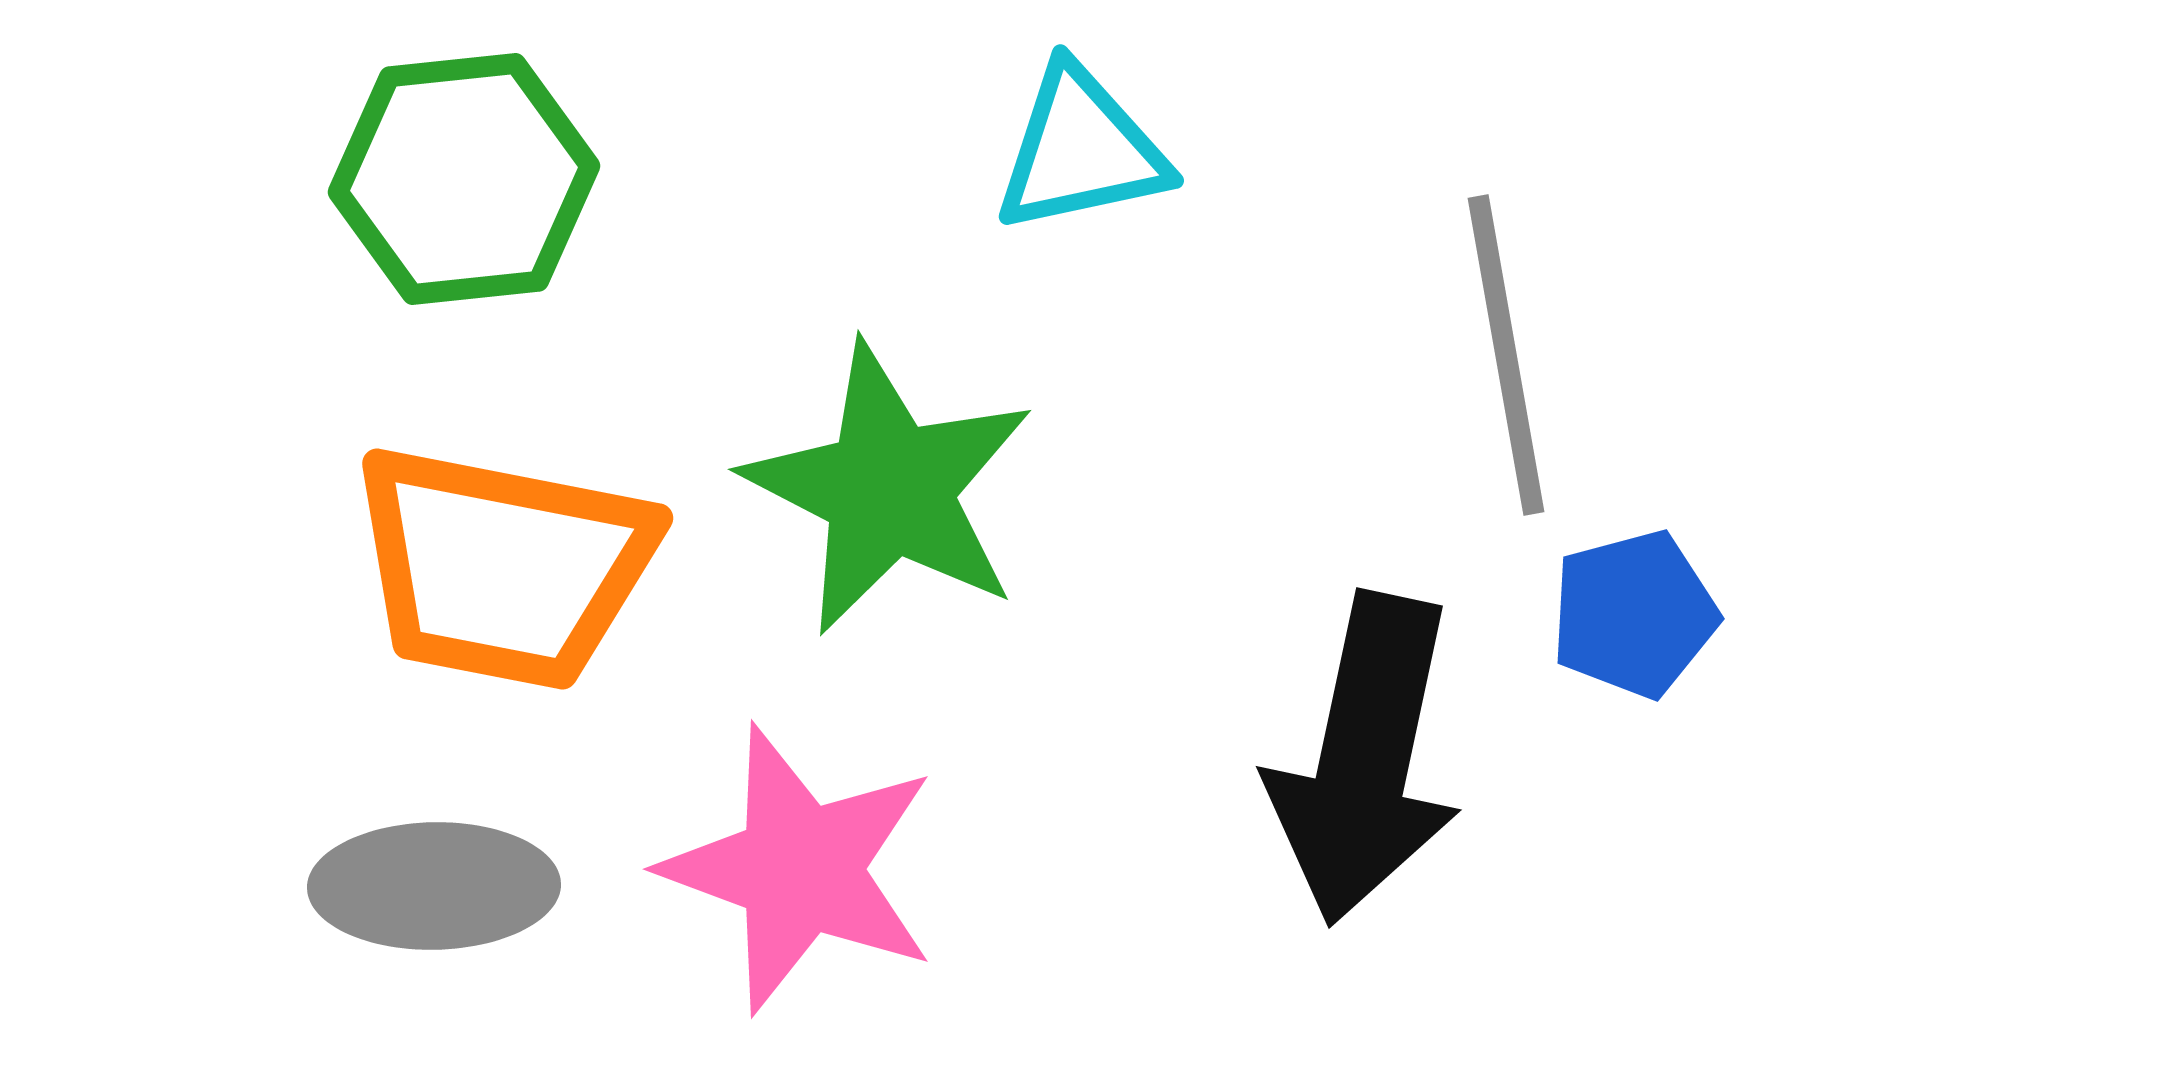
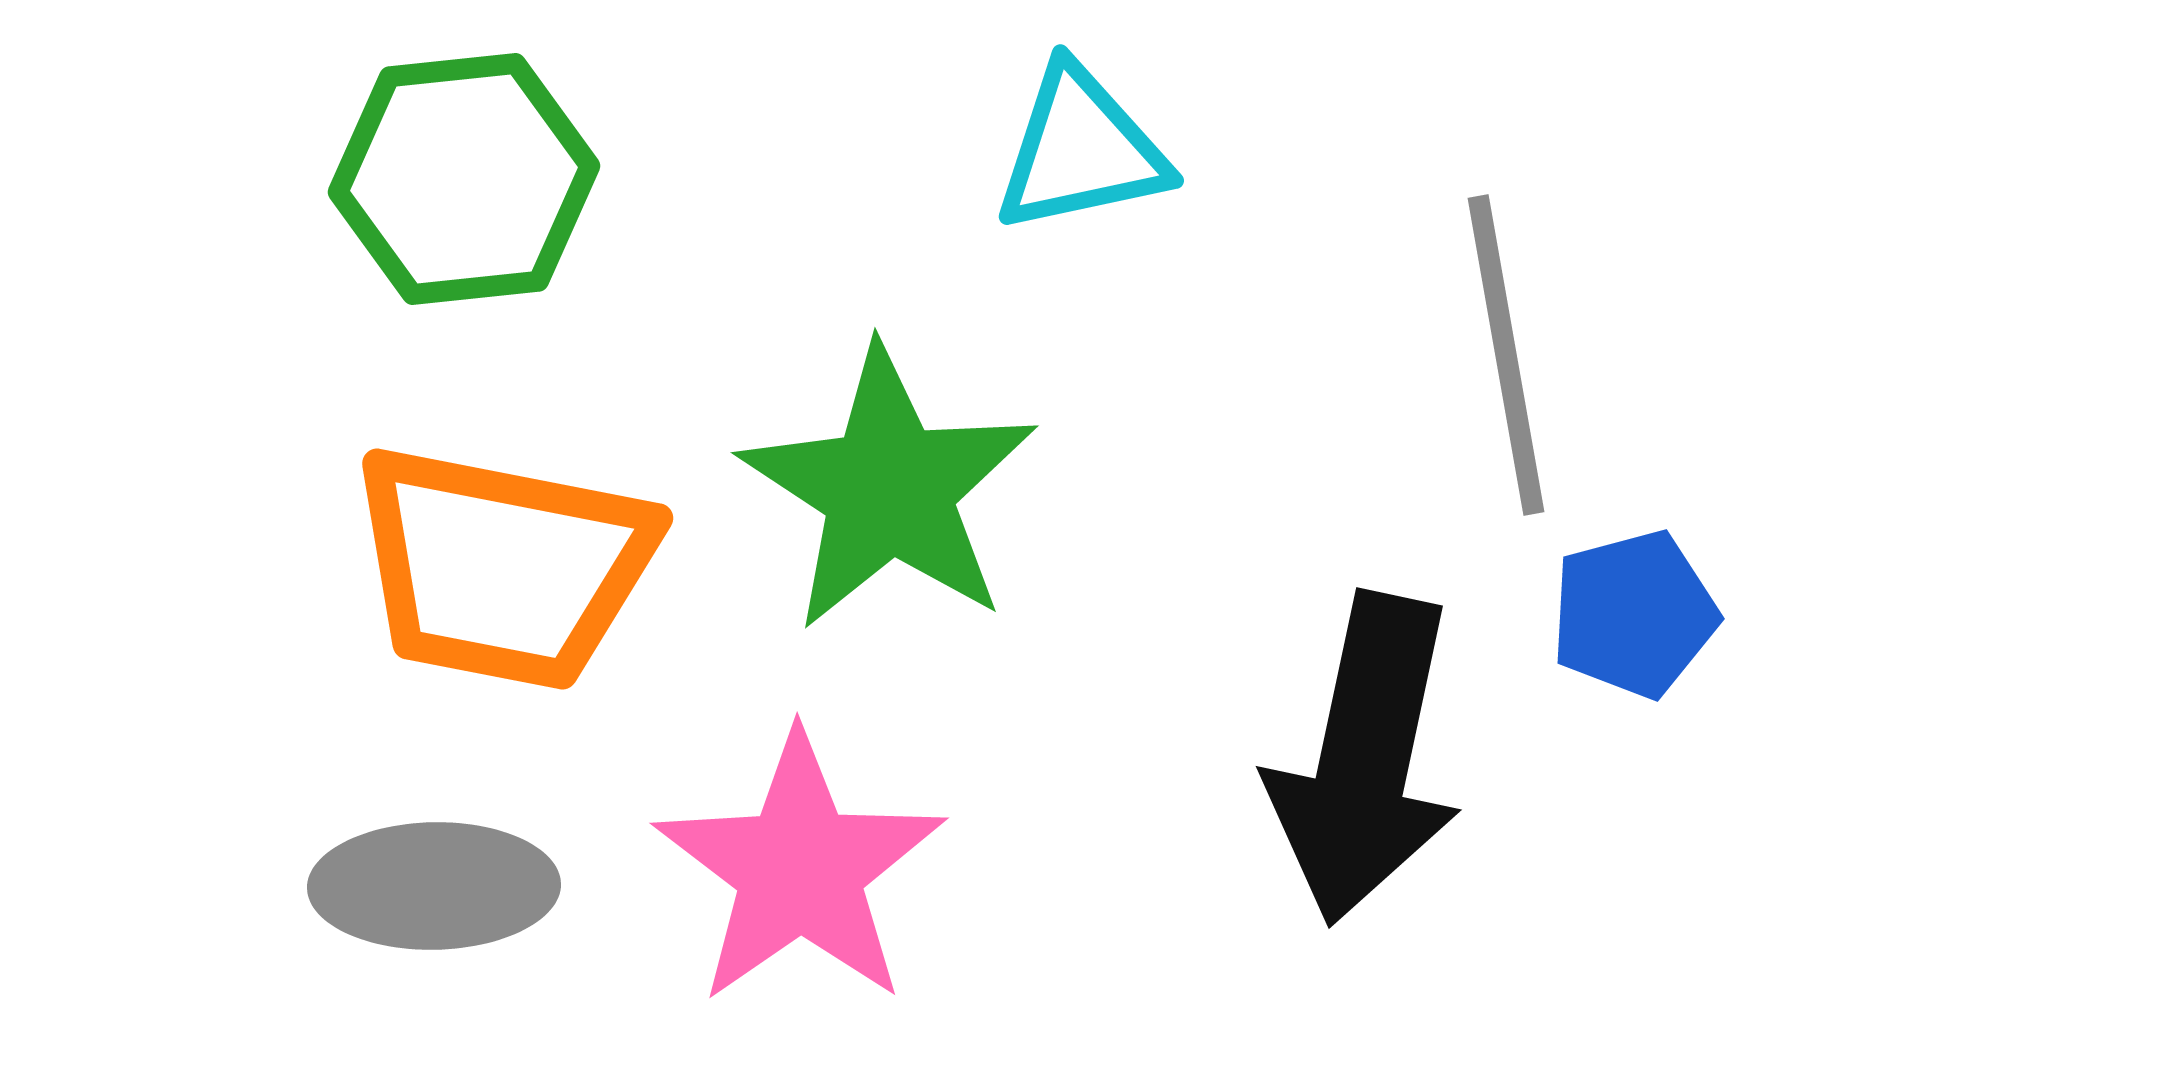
green star: rotated 6 degrees clockwise
pink star: rotated 17 degrees clockwise
